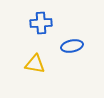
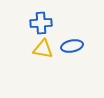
yellow triangle: moved 8 px right, 15 px up
